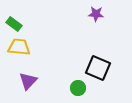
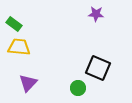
purple triangle: moved 2 px down
